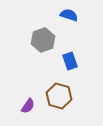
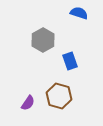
blue semicircle: moved 10 px right, 2 px up
gray hexagon: rotated 10 degrees counterclockwise
purple semicircle: moved 3 px up
